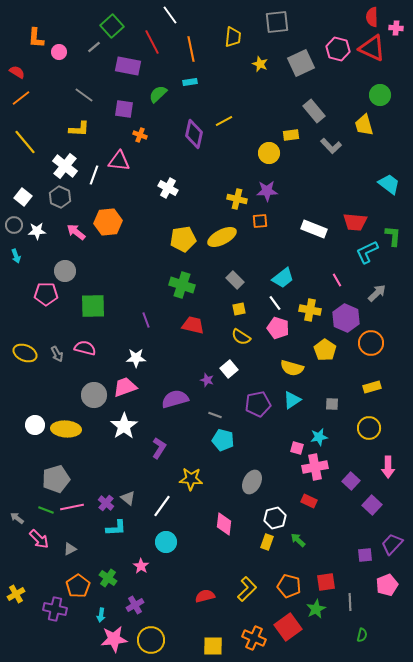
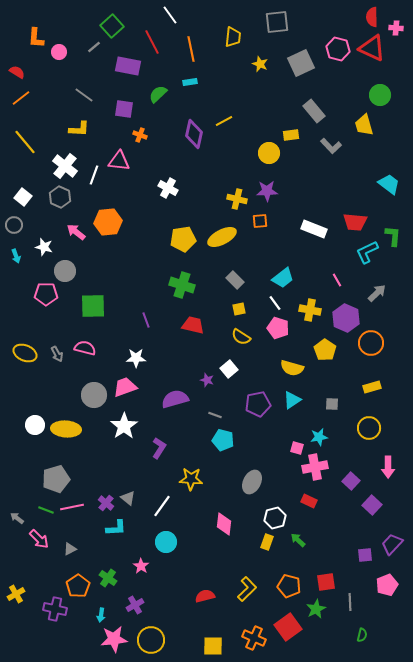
white star at (37, 231): moved 7 px right, 16 px down; rotated 18 degrees clockwise
